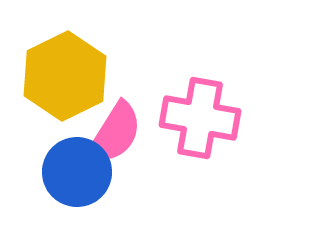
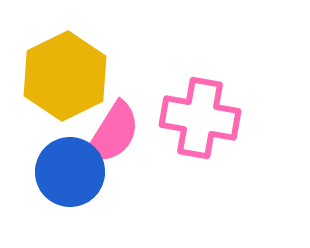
pink semicircle: moved 2 px left
blue circle: moved 7 px left
